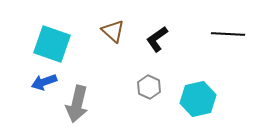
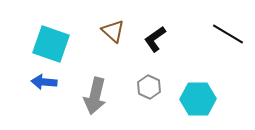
black line: rotated 28 degrees clockwise
black L-shape: moved 2 px left
cyan square: moved 1 px left
blue arrow: rotated 25 degrees clockwise
cyan hexagon: rotated 12 degrees clockwise
gray arrow: moved 18 px right, 8 px up
